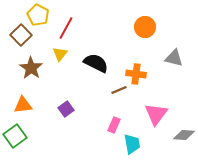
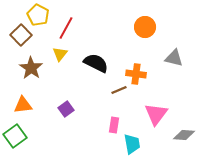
pink rectangle: rotated 14 degrees counterclockwise
